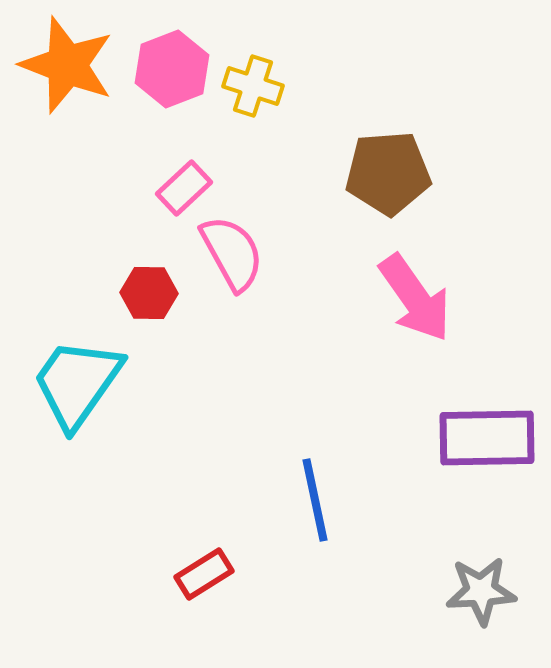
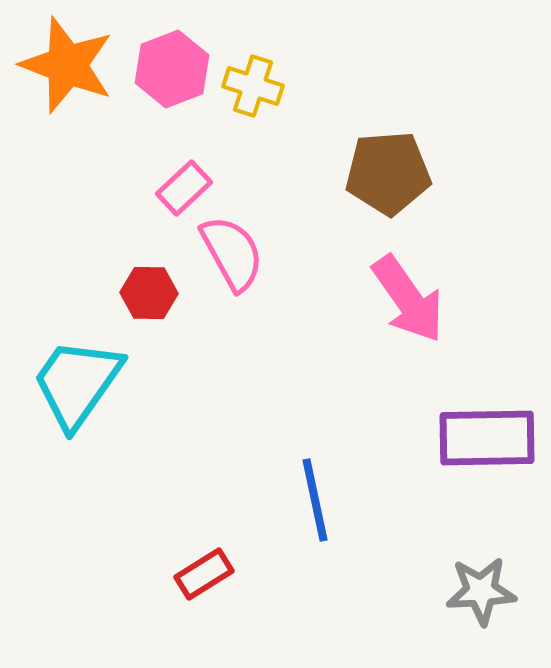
pink arrow: moved 7 px left, 1 px down
